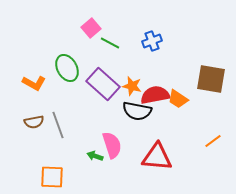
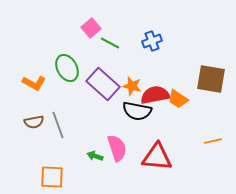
orange line: rotated 24 degrees clockwise
pink semicircle: moved 5 px right, 3 px down
